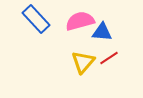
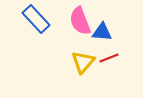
pink semicircle: rotated 96 degrees counterclockwise
red line: rotated 12 degrees clockwise
